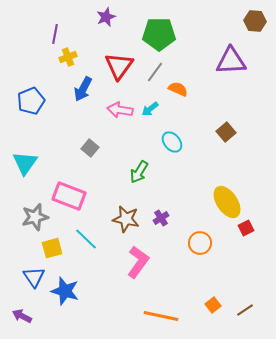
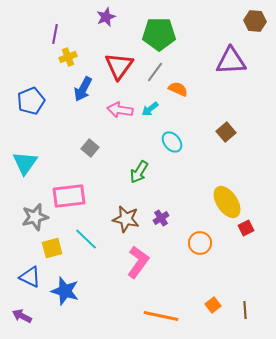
pink rectangle: rotated 28 degrees counterclockwise
blue triangle: moved 4 px left; rotated 30 degrees counterclockwise
brown line: rotated 60 degrees counterclockwise
